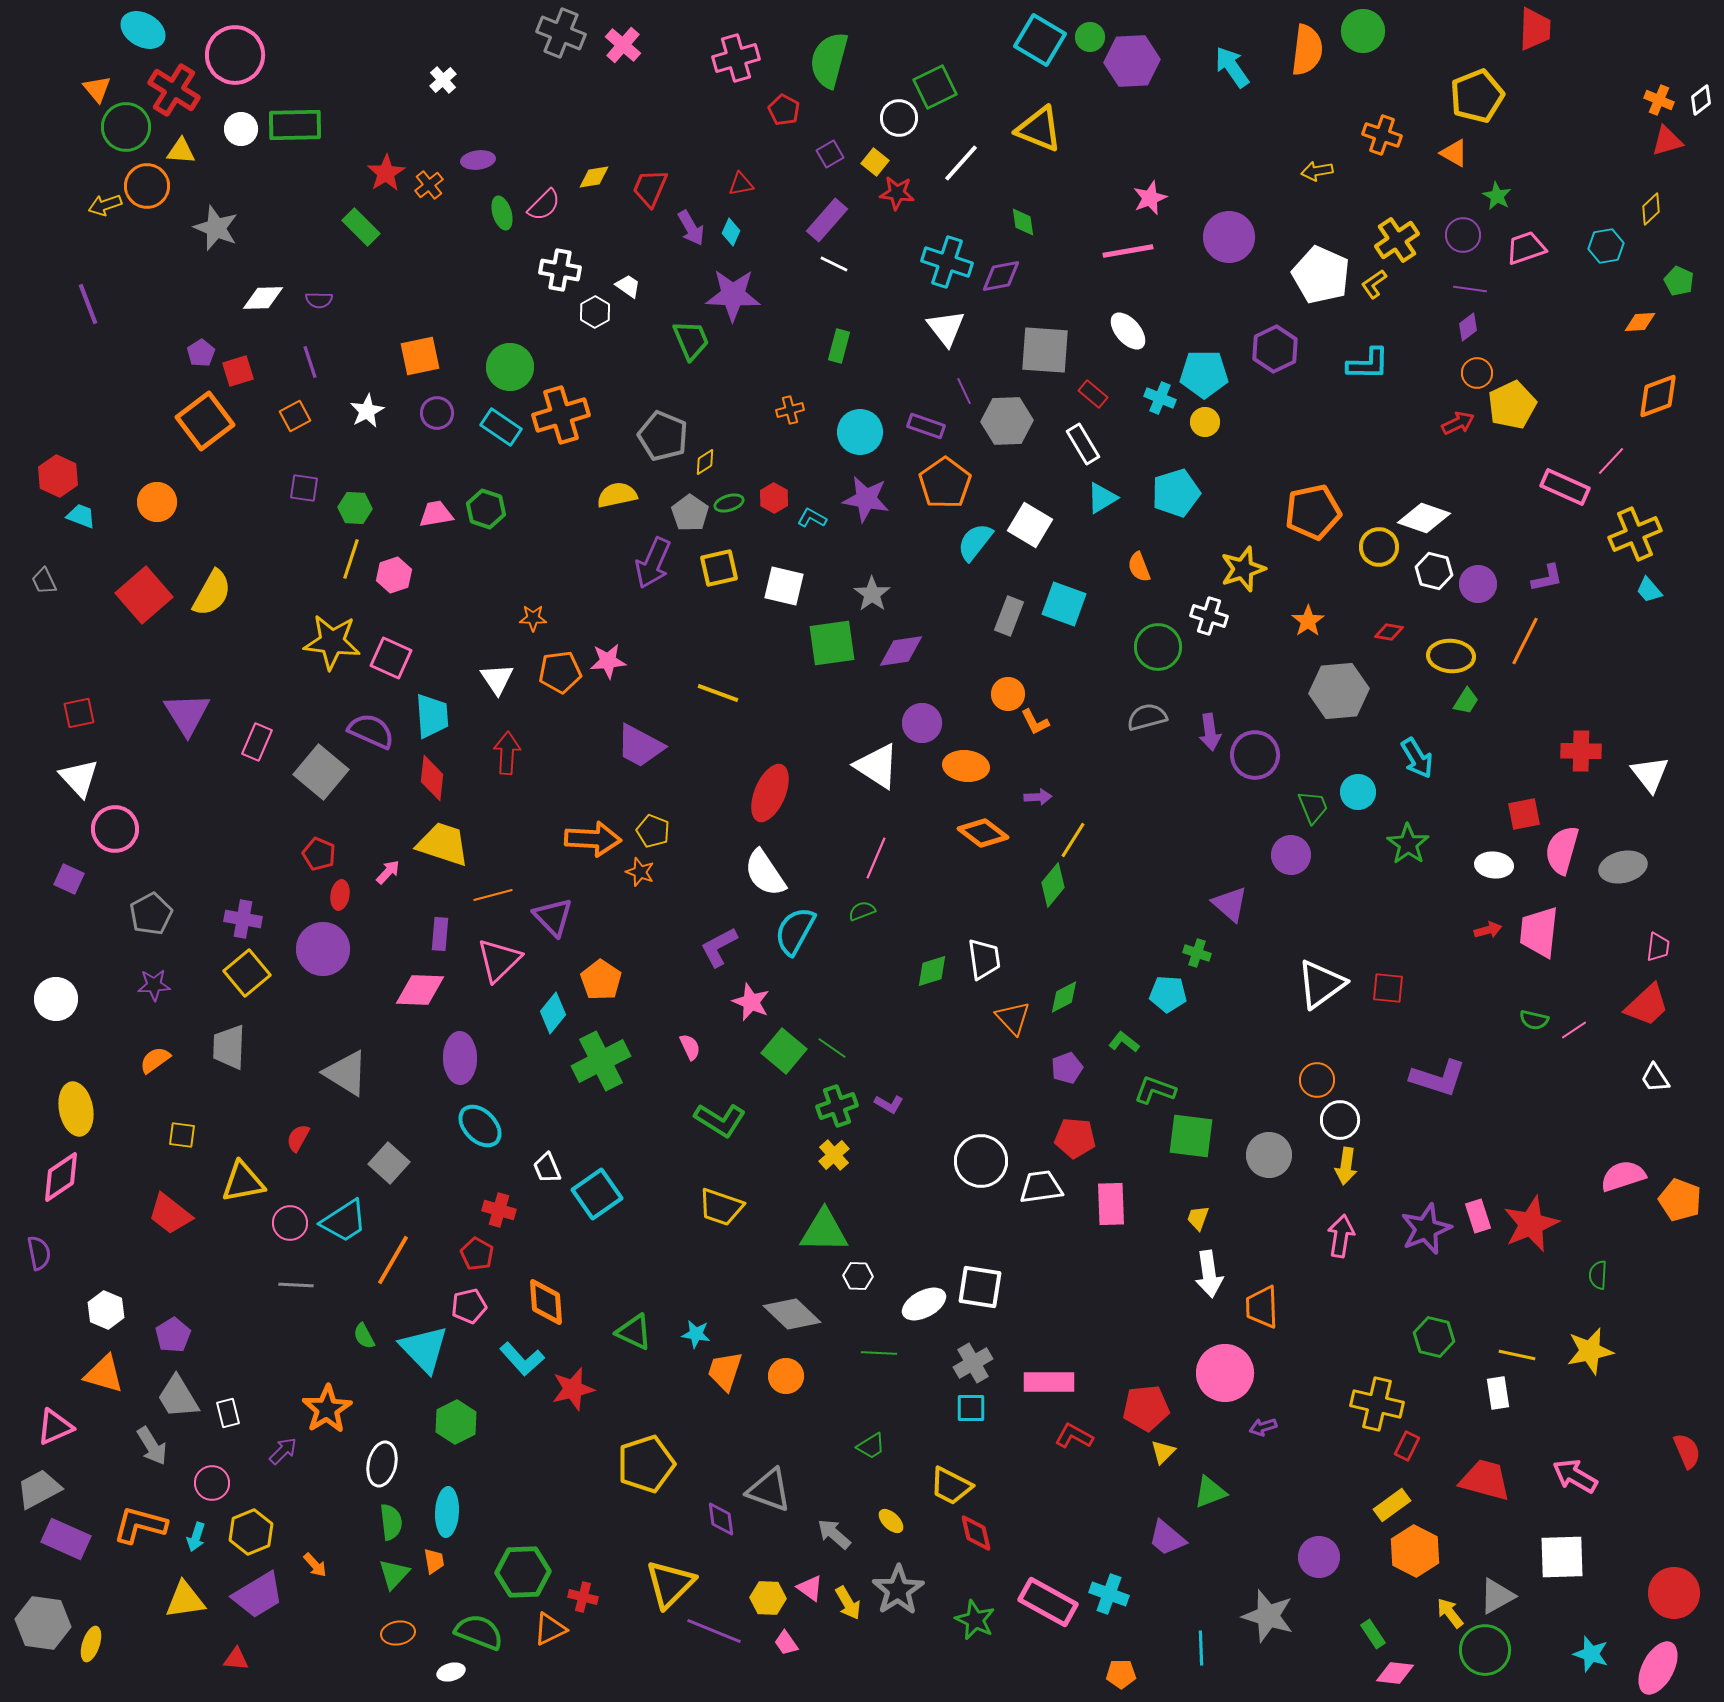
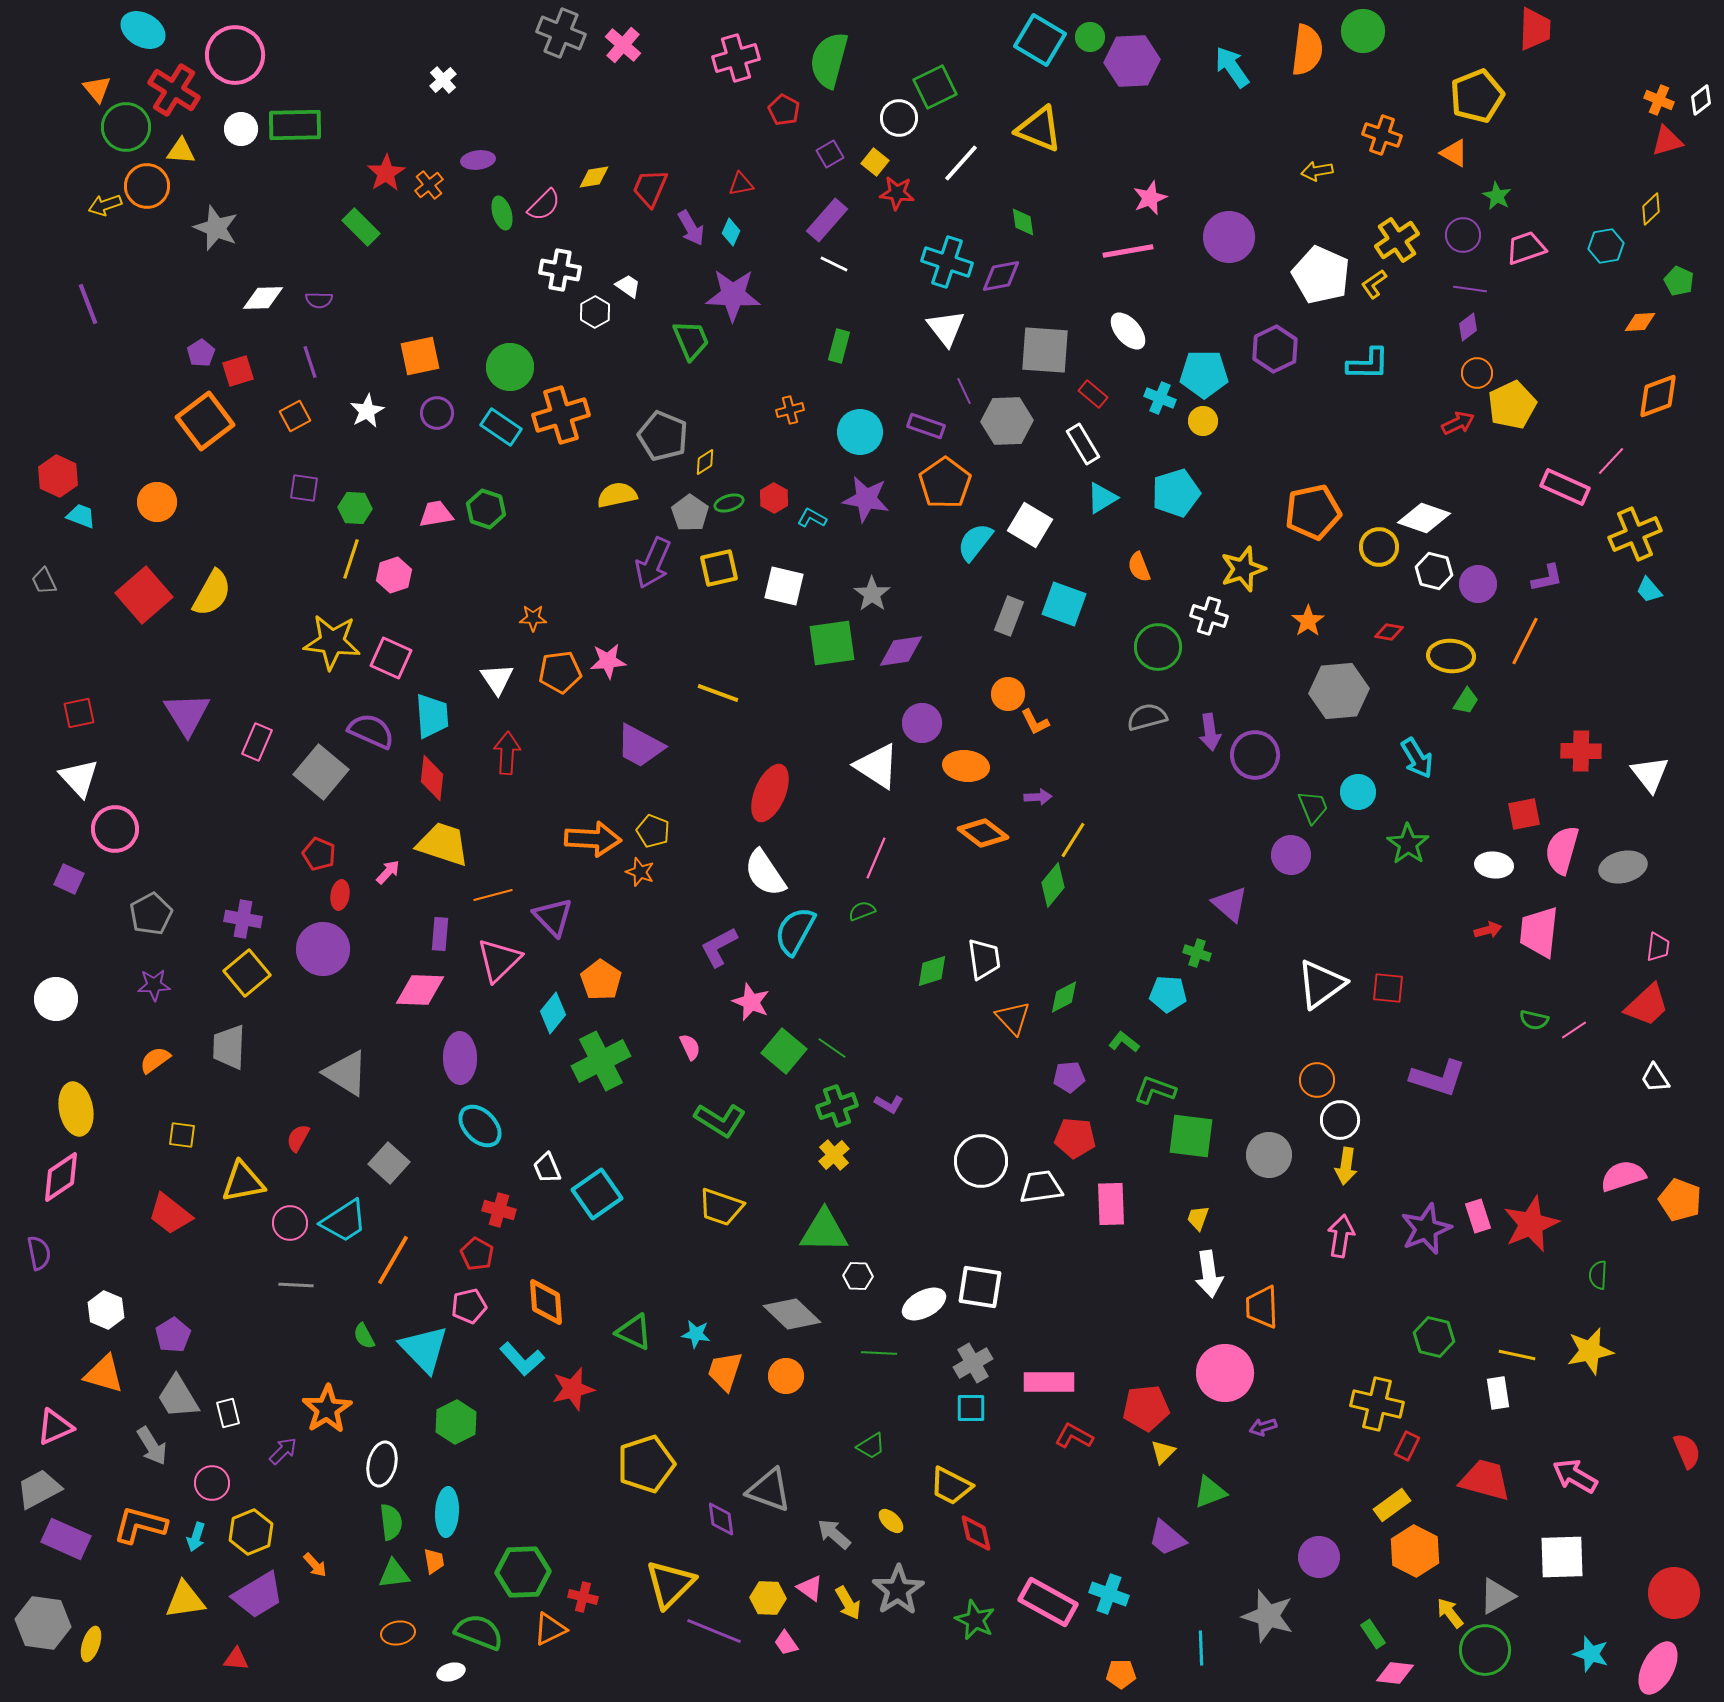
yellow circle at (1205, 422): moved 2 px left, 1 px up
purple pentagon at (1067, 1068): moved 2 px right, 9 px down; rotated 16 degrees clockwise
green triangle at (394, 1574): rotated 40 degrees clockwise
